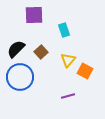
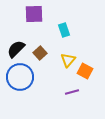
purple square: moved 1 px up
brown square: moved 1 px left, 1 px down
purple line: moved 4 px right, 4 px up
